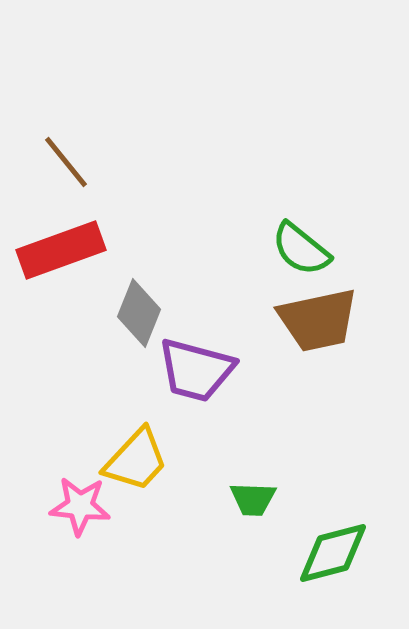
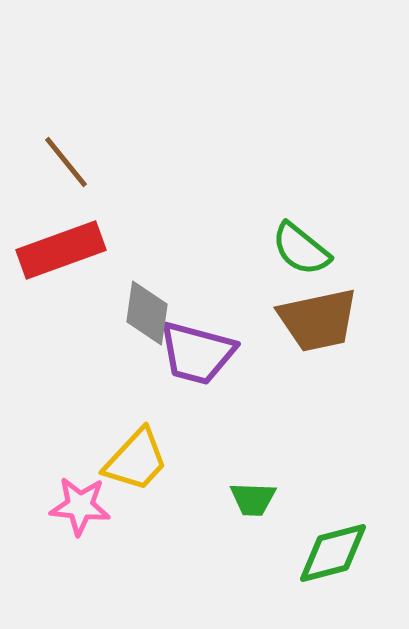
gray diamond: moved 8 px right; rotated 14 degrees counterclockwise
purple trapezoid: moved 1 px right, 17 px up
